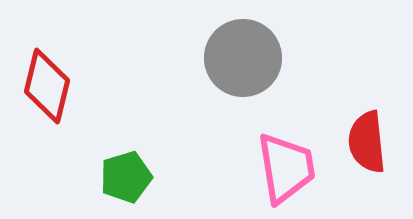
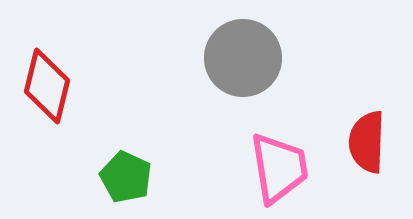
red semicircle: rotated 8 degrees clockwise
pink trapezoid: moved 7 px left
green pentagon: rotated 30 degrees counterclockwise
